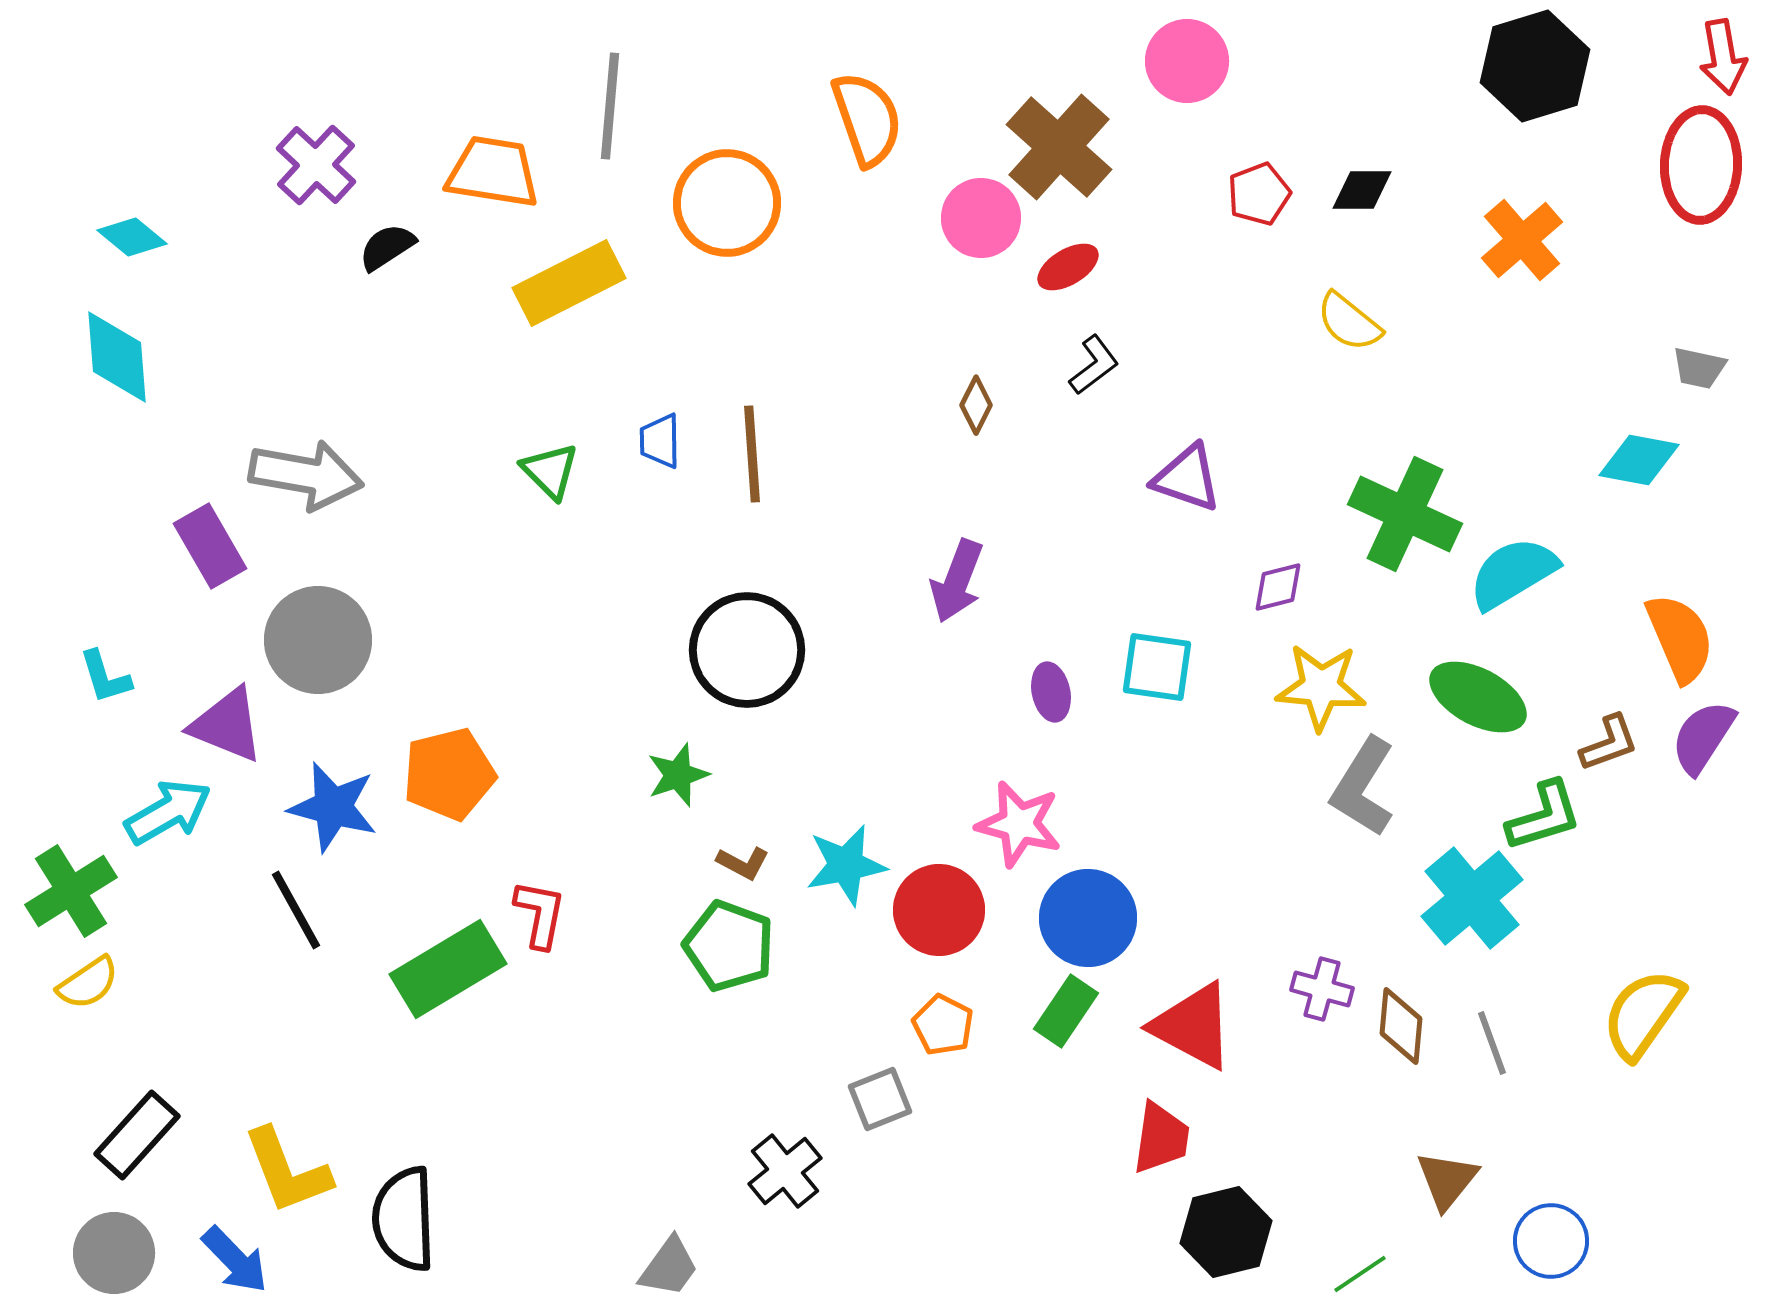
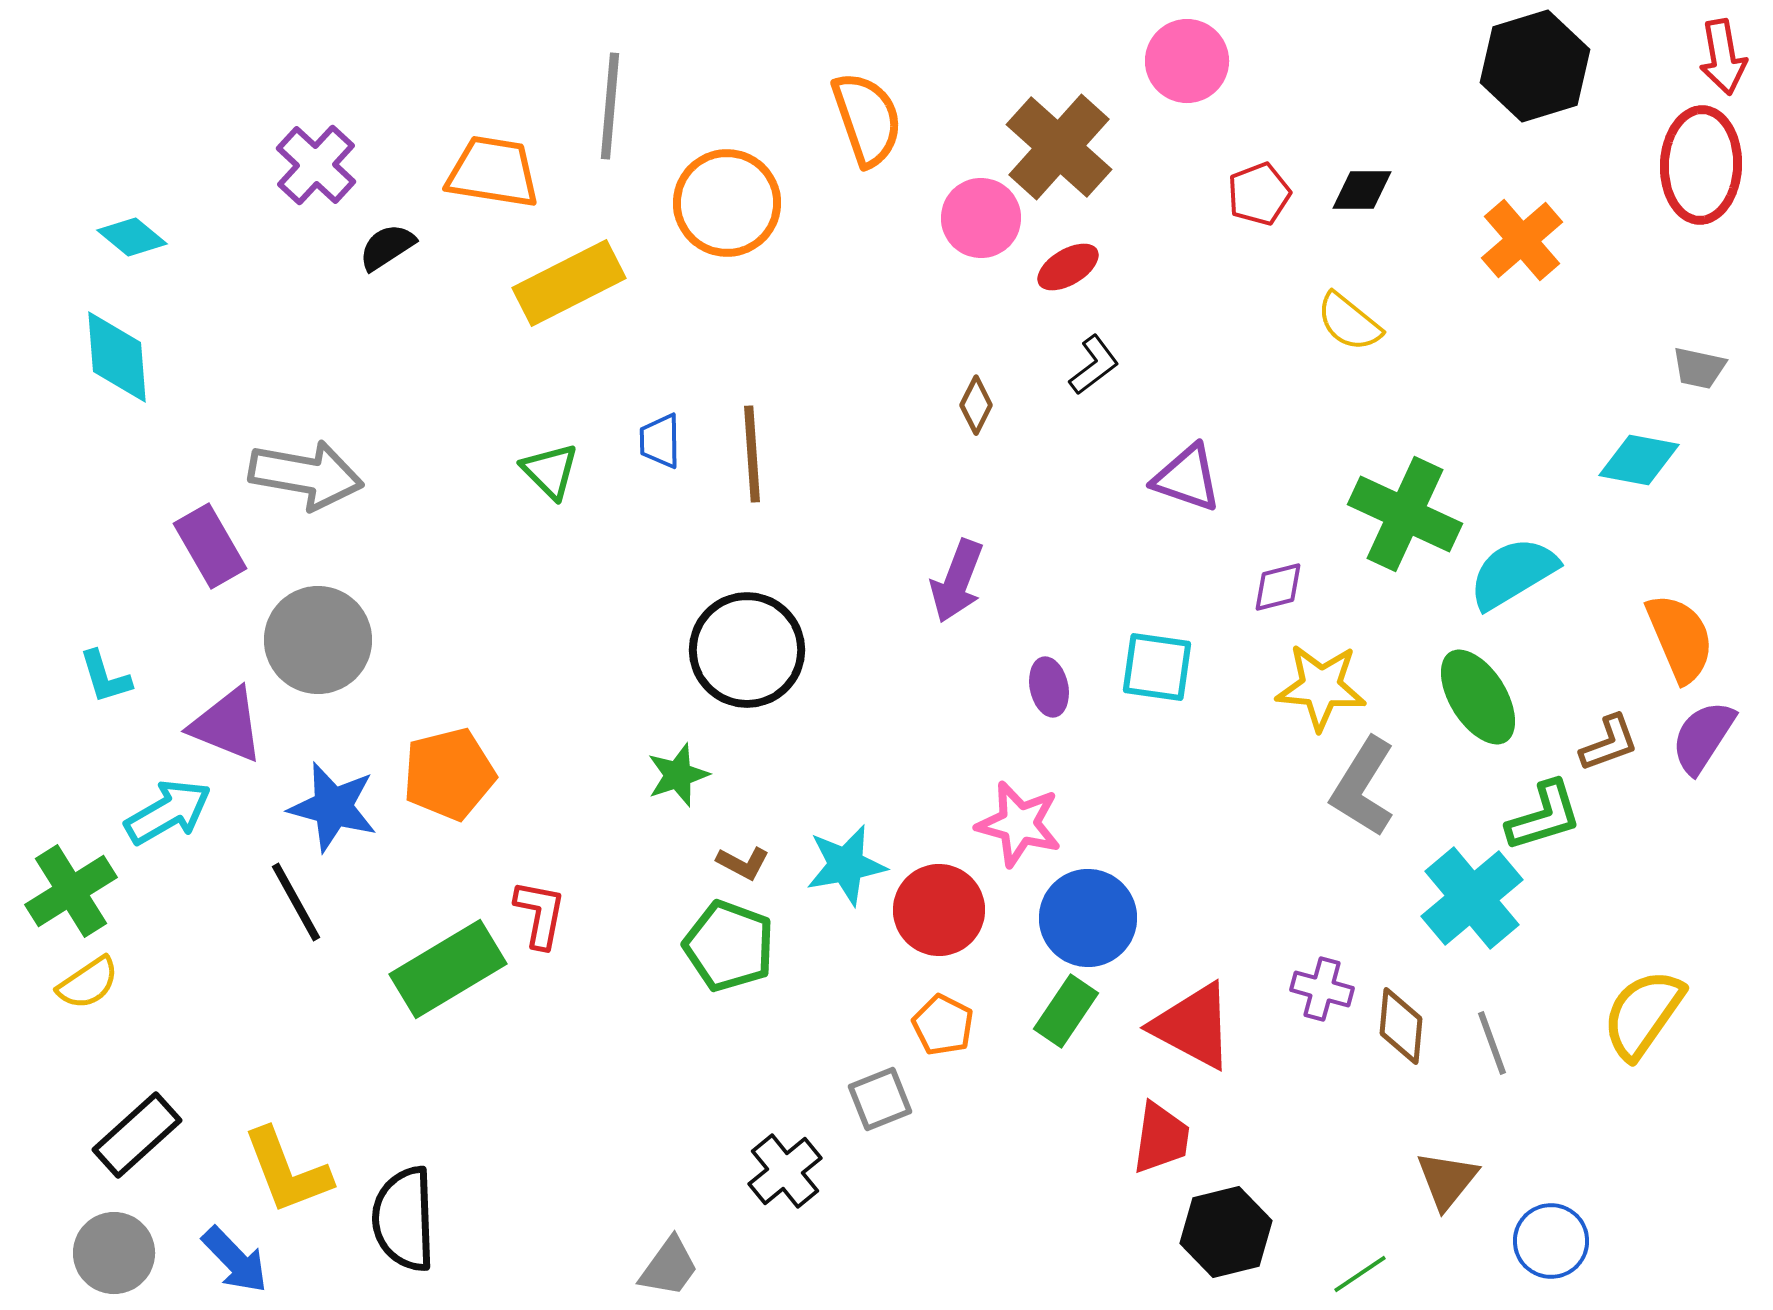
purple ellipse at (1051, 692): moved 2 px left, 5 px up
green ellipse at (1478, 697): rotated 30 degrees clockwise
black line at (296, 910): moved 8 px up
black rectangle at (137, 1135): rotated 6 degrees clockwise
